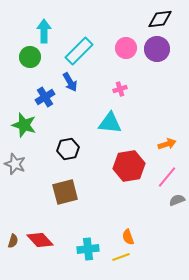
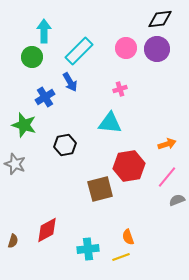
green circle: moved 2 px right
black hexagon: moved 3 px left, 4 px up
brown square: moved 35 px right, 3 px up
red diamond: moved 7 px right, 10 px up; rotated 76 degrees counterclockwise
